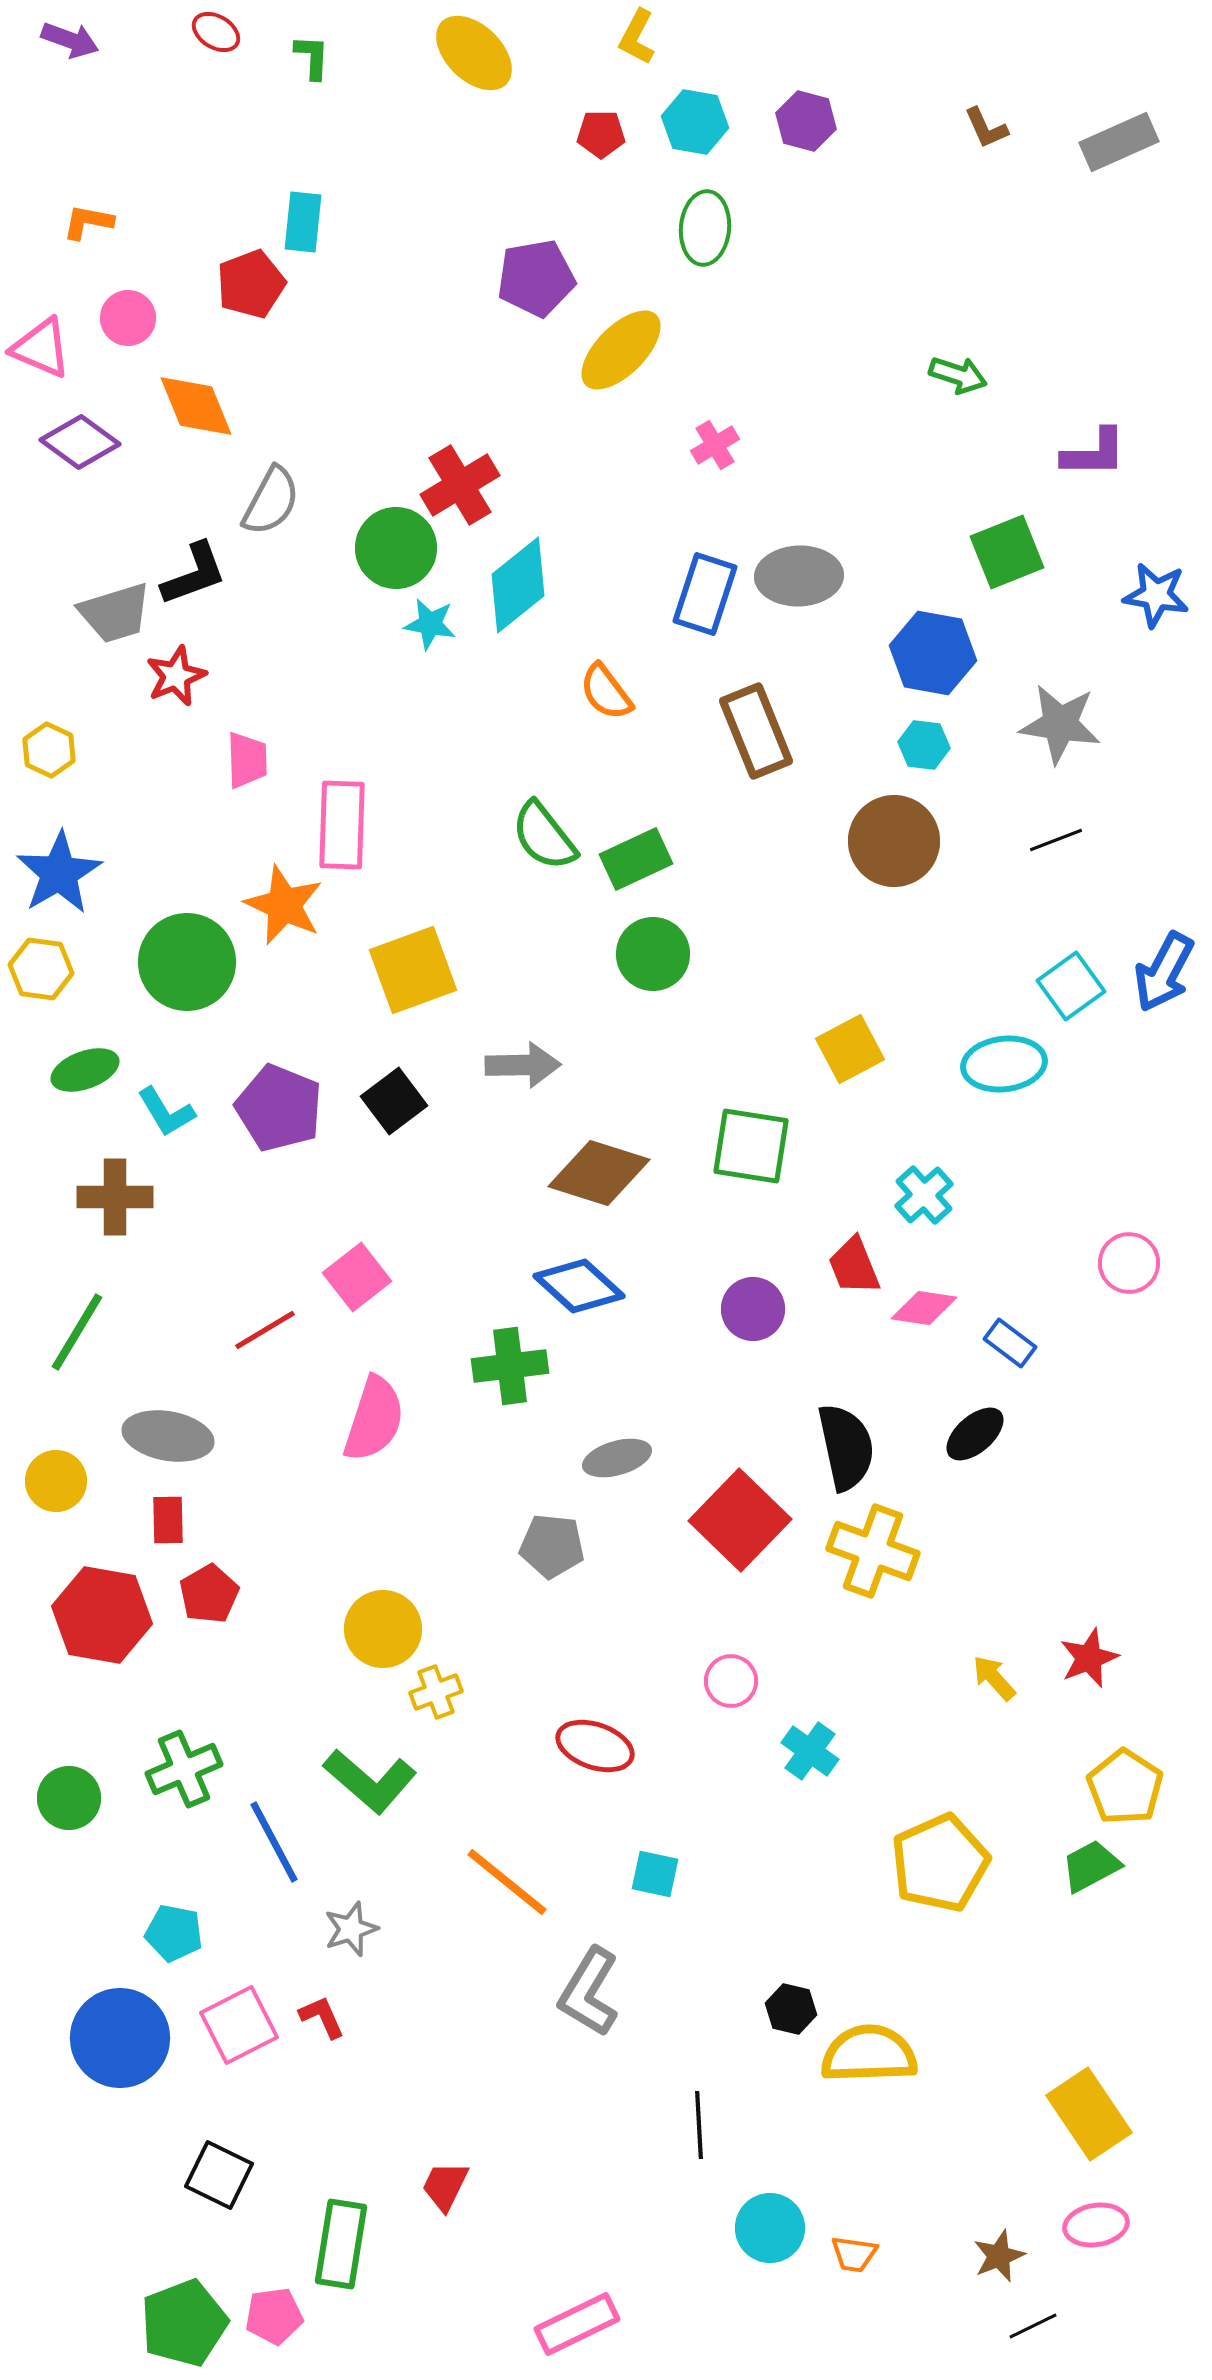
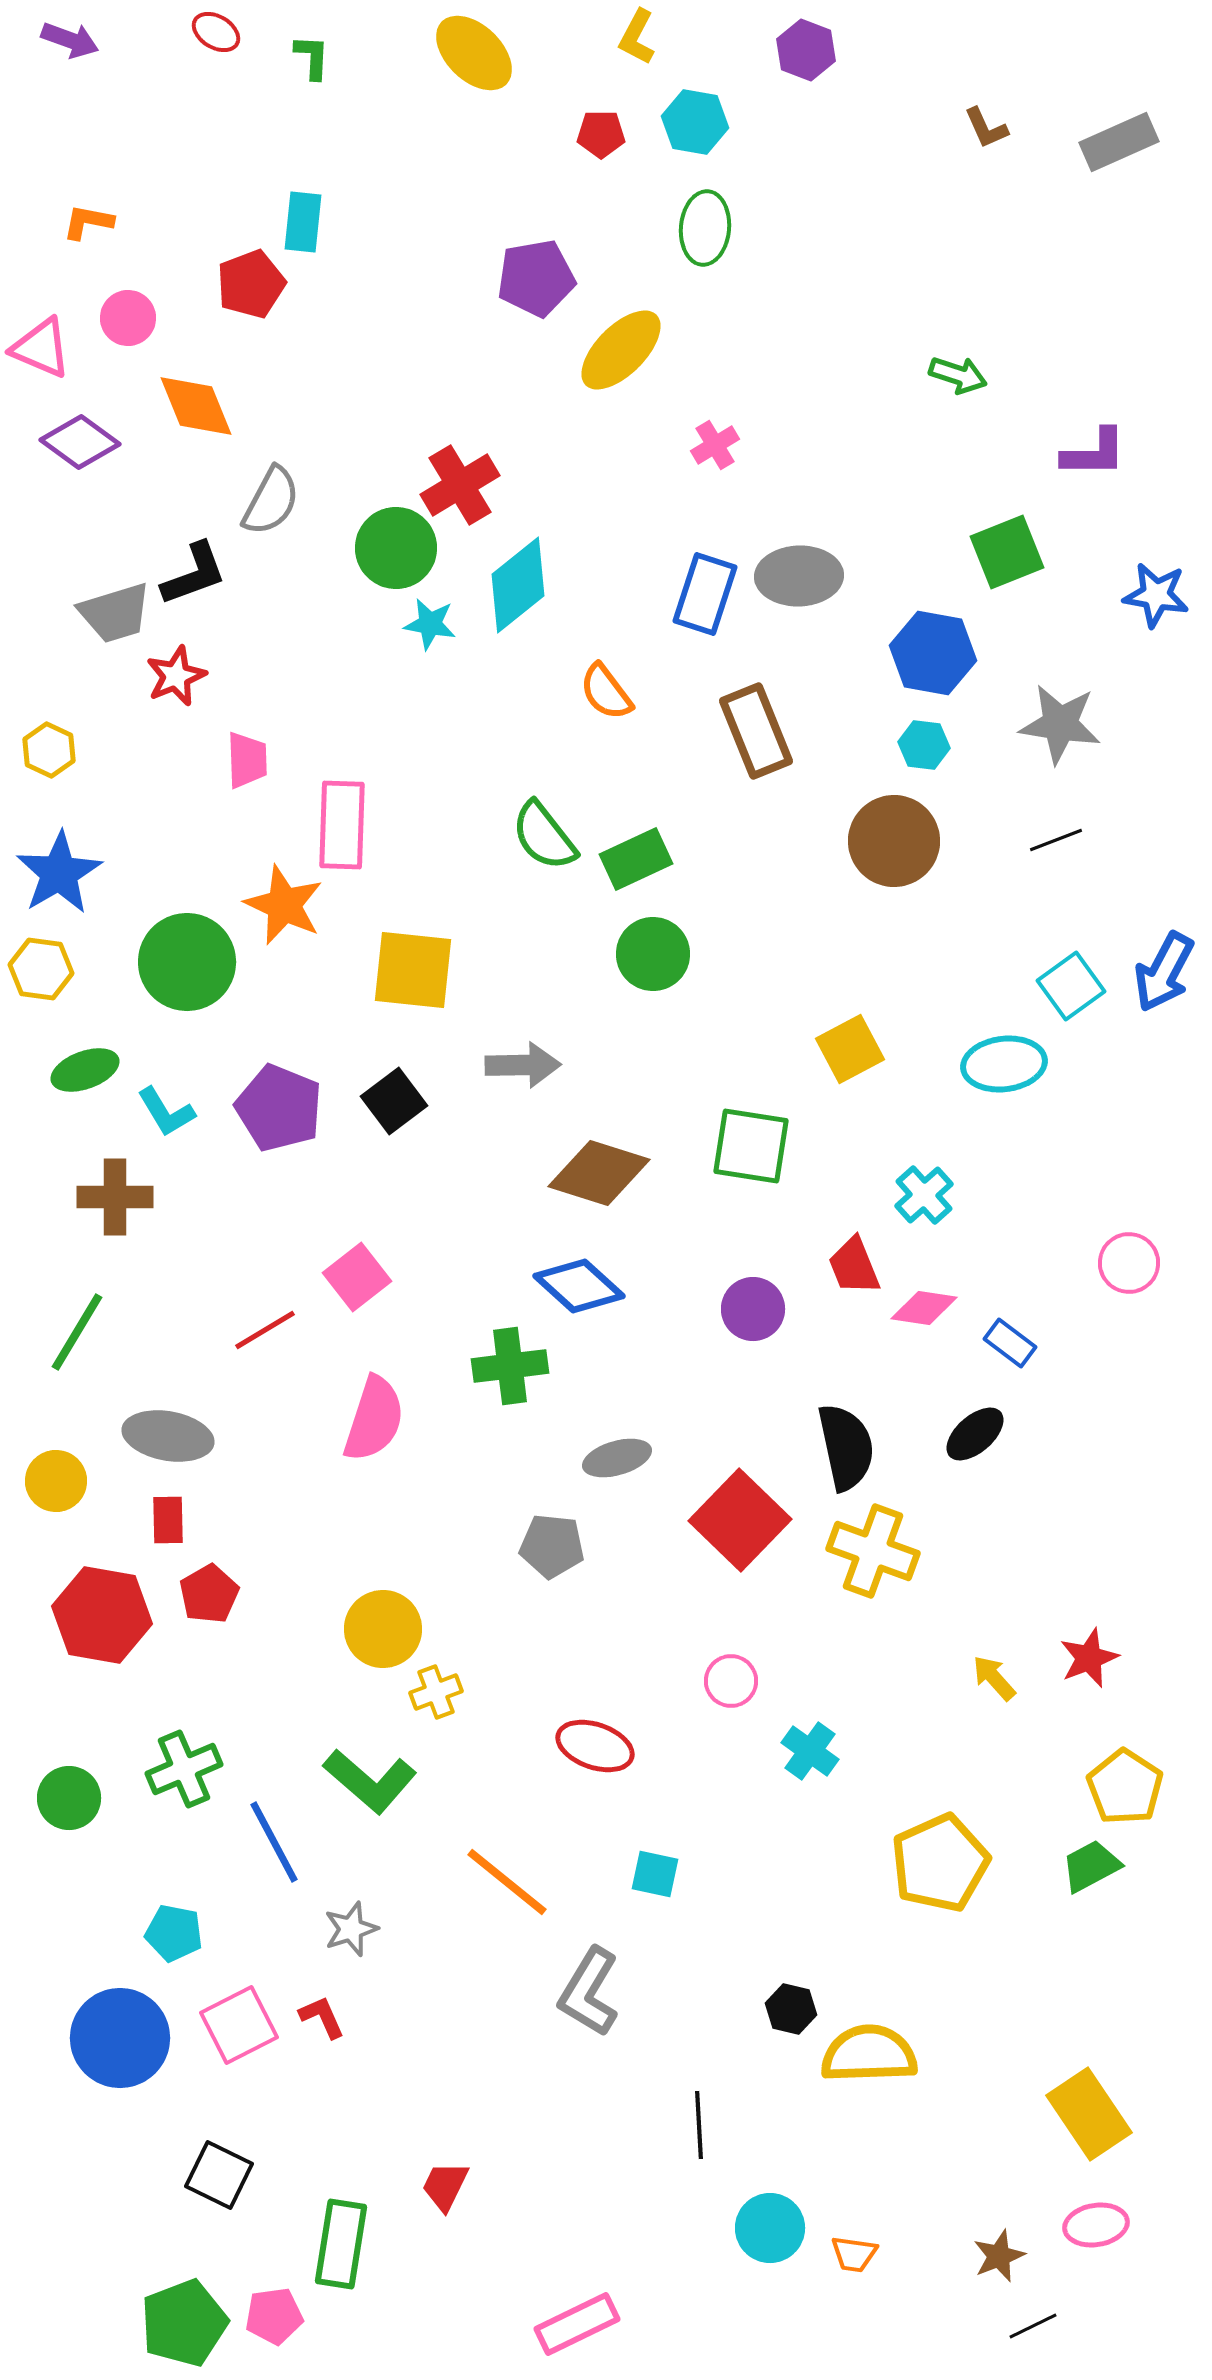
purple hexagon at (806, 121): moved 71 px up; rotated 6 degrees clockwise
yellow square at (413, 970): rotated 26 degrees clockwise
